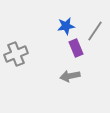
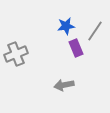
gray arrow: moved 6 px left, 9 px down
